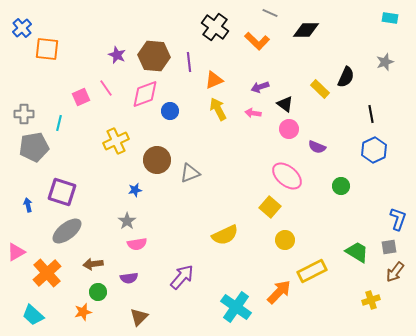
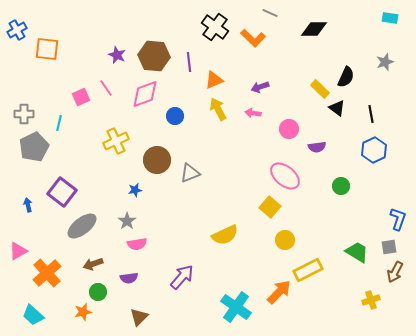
blue cross at (22, 28): moved 5 px left, 2 px down; rotated 12 degrees clockwise
black diamond at (306, 30): moved 8 px right, 1 px up
orange L-shape at (257, 41): moved 4 px left, 3 px up
black triangle at (285, 104): moved 52 px right, 4 px down
blue circle at (170, 111): moved 5 px right, 5 px down
gray pentagon at (34, 147): rotated 16 degrees counterclockwise
purple semicircle at (317, 147): rotated 30 degrees counterclockwise
pink ellipse at (287, 176): moved 2 px left
purple square at (62, 192): rotated 20 degrees clockwise
gray ellipse at (67, 231): moved 15 px right, 5 px up
pink triangle at (16, 252): moved 2 px right, 1 px up
brown arrow at (93, 264): rotated 12 degrees counterclockwise
yellow rectangle at (312, 271): moved 4 px left, 1 px up
brown arrow at (395, 272): rotated 10 degrees counterclockwise
